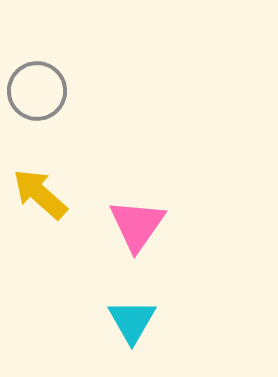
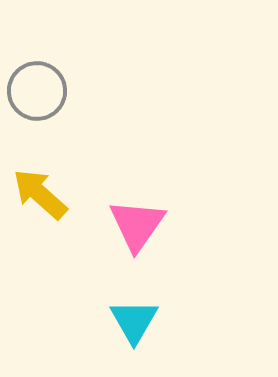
cyan triangle: moved 2 px right
